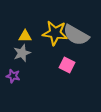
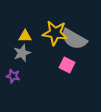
gray semicircle: moved 2 px left, 4 px down
